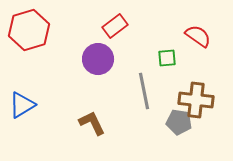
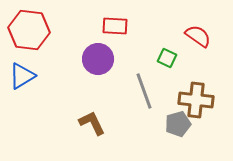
red rectangle: rotated 40 degrees clockwise
red hexagon: rotated 24 degrees clockwise
green square: rotated 30 degrees clockwise
gray line: rotated 9 degrees counterclockwise
blue triangle: moved 29 px up
gray pentagon: moved 1 px left, 2 px down; rotated 25 degrees counterclockwise
